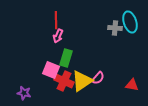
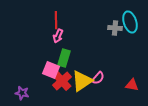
green rectangle: moved 2 px left
red cross: moved 2 px left; rotated 24 degrees clockwise
purple star: moved 2 px left
